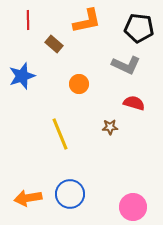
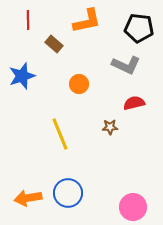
red semicircle: rotated 30 degrees counterclockwise
blue circle: moved 2 px left, 1 px up
